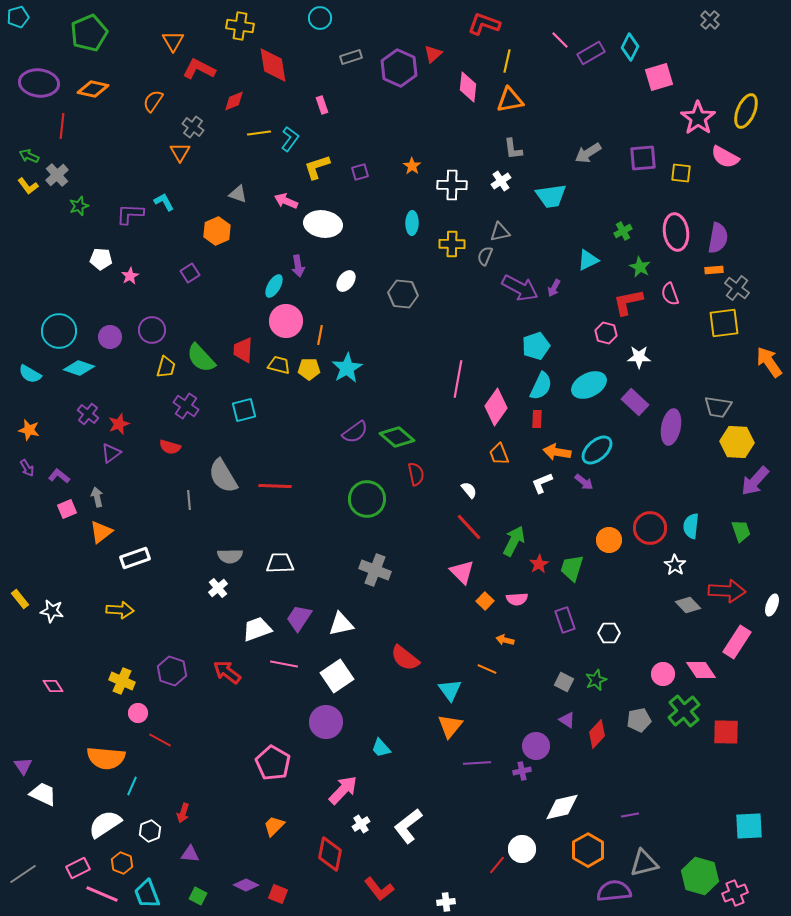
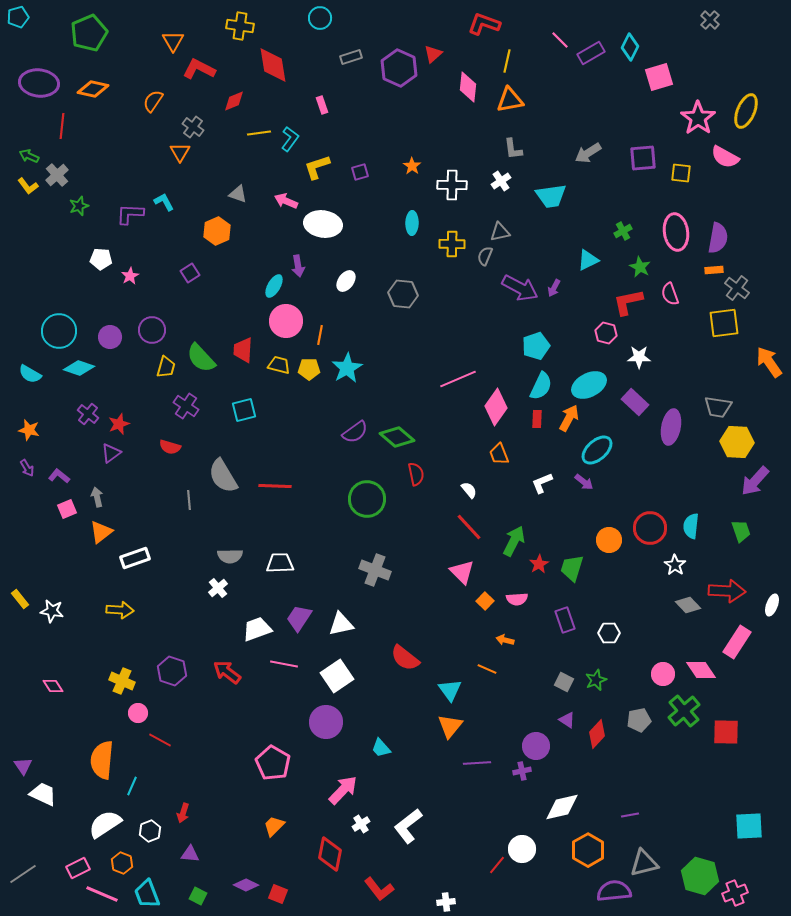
pink line at (458, 379): rotated 57 degrees clockwise
orange arrow at (557, 452): moved 12 px right, 34 px up; rotated 108 degrees clockwise
orange semicircle at (106, 758): moved 4 px left, 2 px down; rotated 90 degrees clockwise
